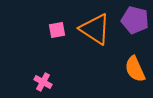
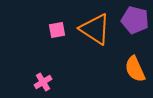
pink cross: rotated 30 degrees clockwise
